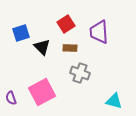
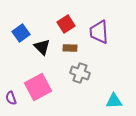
blue square: rotated 18 degrees counterclockwise
pink square: moved 4 px left, 5 px up
cyan triangle: rotated 18 degrees counterclockwise
